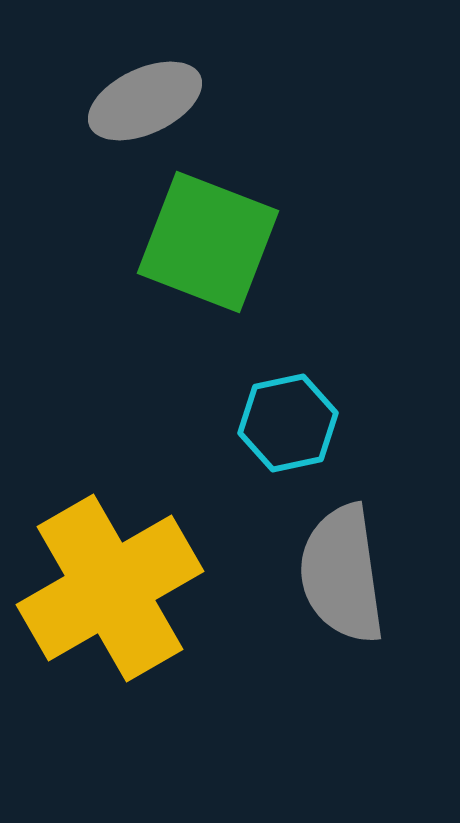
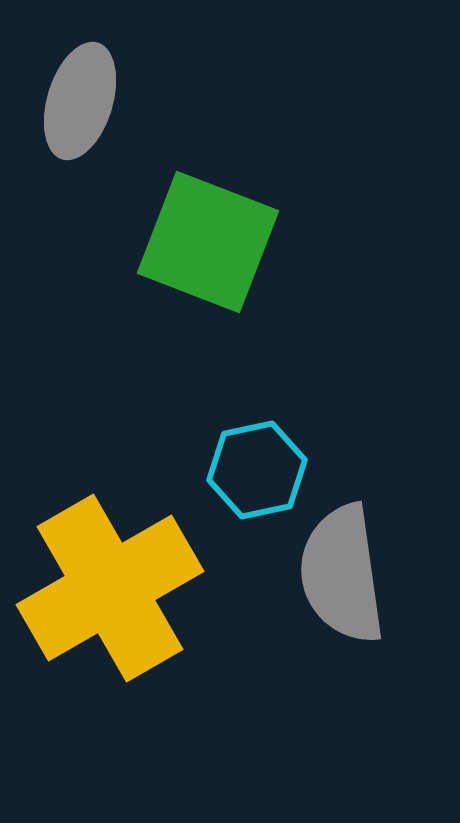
gray ellipse: moved 65 px left; rotated 48 degrees counterclockwise
cyan hexagon: moved 31 px left, 47 px down
